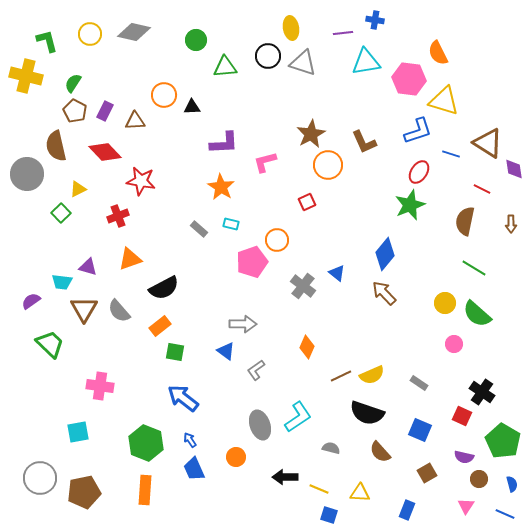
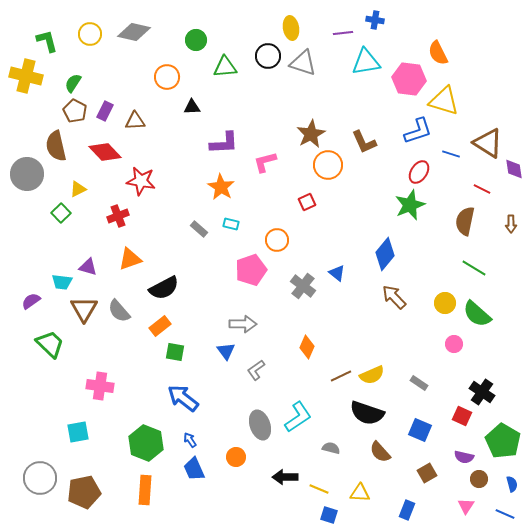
orange circle at (164, 95): moved 3 px right, 18 px up
pink pentagon at (252, 262): moved 1 px left, 8 px down
brown arrow at (384, 293): moved 10 px right, 4 px down
blue triangle at (226, 351): rotated 18 degrees clockwise
